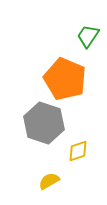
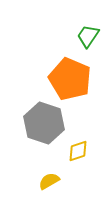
orange pentagon: moved 5 px right
